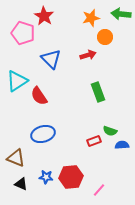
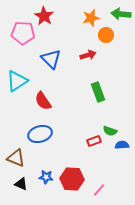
pink pentagon: rotated 15 degrees counterclockwise
orange circle: moved 1 px right, 2 px up
red semicircle: moved 4 px right, 5 px down
blue ellipse: moved 3 px left
red hexagon: moved 1 px right, 2 px down; rotated 10 degrees clockwise
